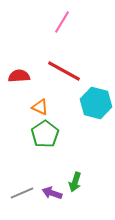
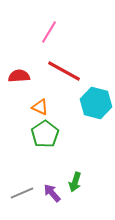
pink line: moved 13 px left, 10 px down
purple arrow: rotated 30 degrees clockwise
